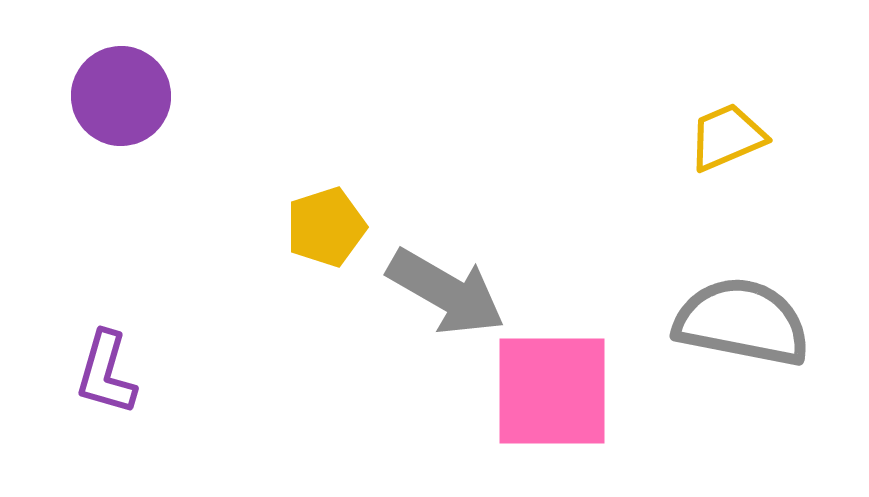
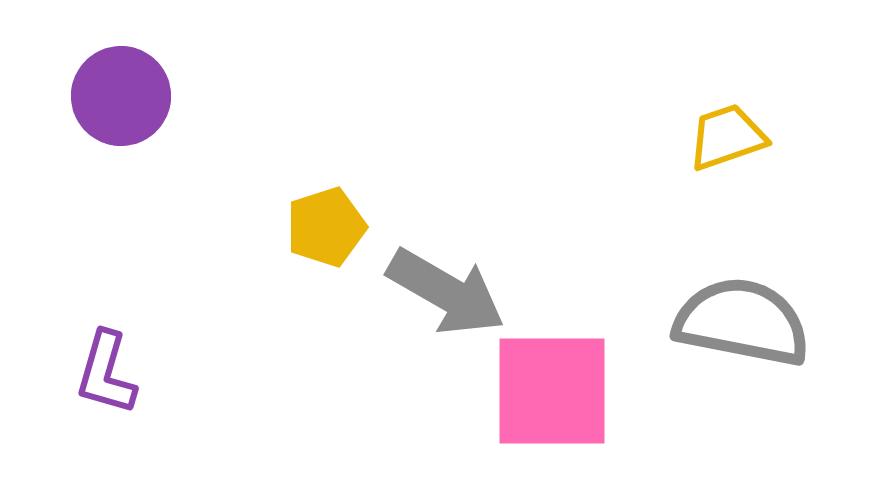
yellow trapezoid: rotated 4 degrees clockwise
